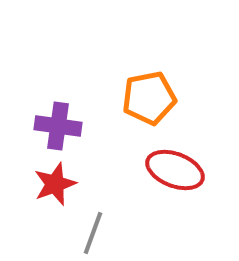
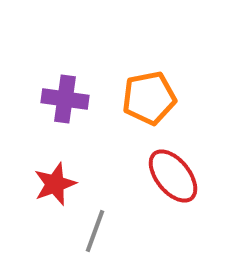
purple cross: moved 7 px right, 27 px up
red ellipse: moved 2 px left, 6 px down; rotated 30 degrees clockwise
gray line: moved 2 px right, 2 px up
